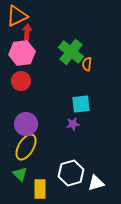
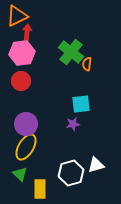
white triangle: moved 18 px up
